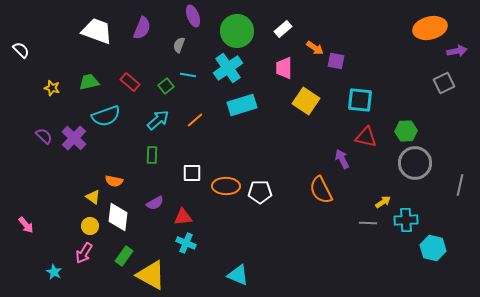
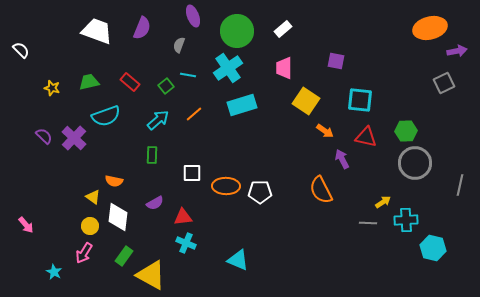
orange arrow at (315, 48): moved 10 px right, 83 px down
orange line at (195, 120): moved 1 px left, 6 px up
cyan triangle at (238, 275): moved 15 px up
